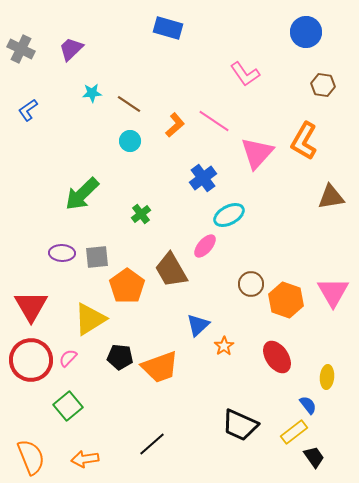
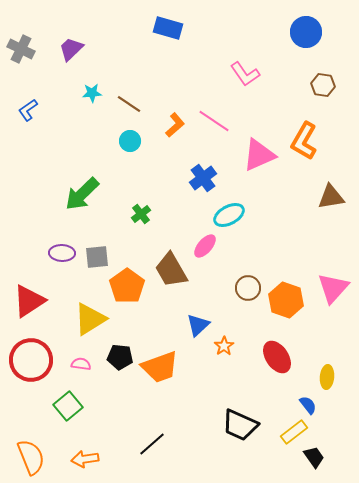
pink triangle at (257, 153): moved 2 px right, 2 px down; rotated 24 degrees clockwise
brown circle at (251, 284): moved 3 px left, 4 px down
pink triangle at (333, 292): moved 4 px up; rotated 12 degrees clockwise
red triangle at (31, 306): moved 2 px left, 5 px up; rotated 27 degrees clockwise
pink semicircle at (68, 358): moved 13 px right, 6 px down; rotated 54 degrees clockwise
